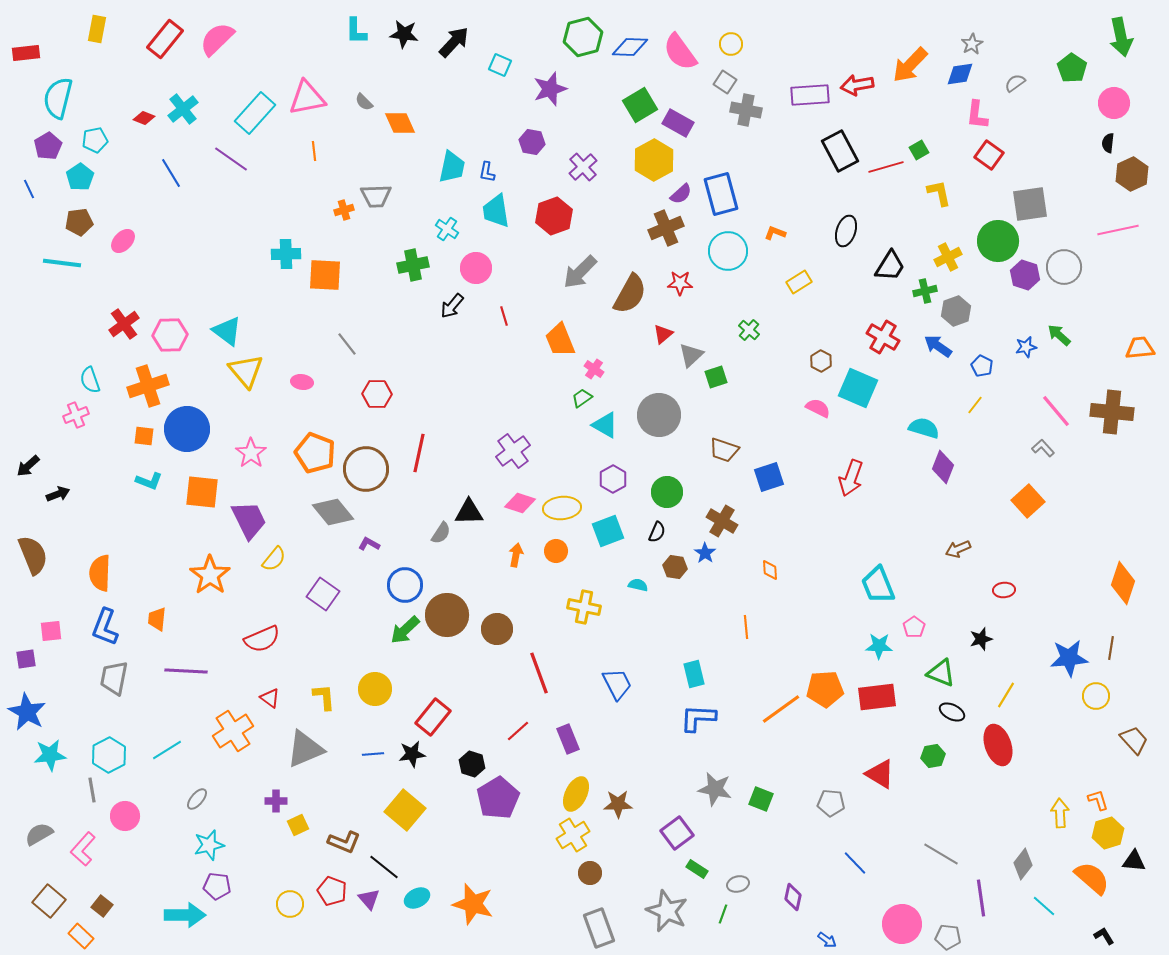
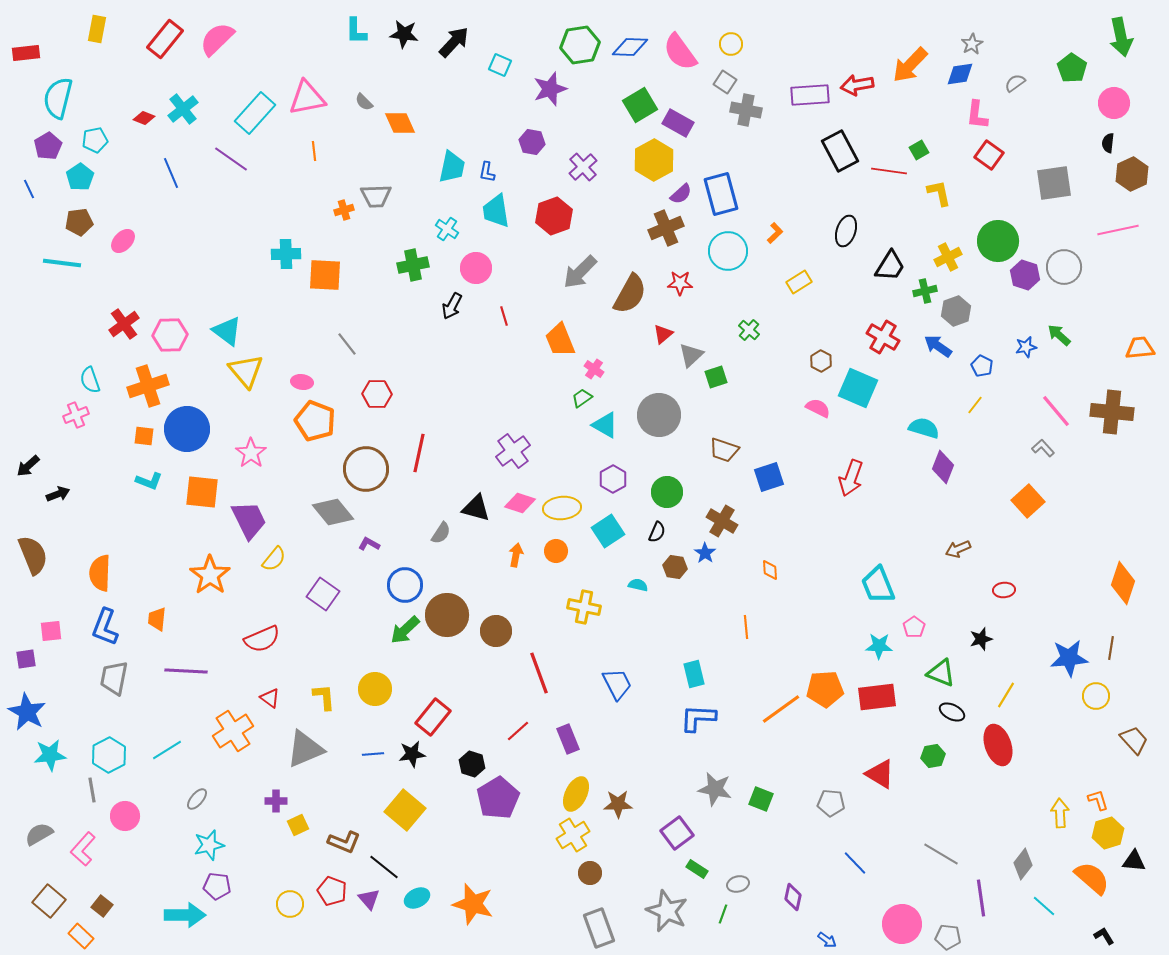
green hexagon at (583, 37): moved 3 px left, 8 px down; rotated 6 degrees clockwise
red line at (886, 167): moved 3 px right, 4 px down; rotated 24 degrees clockwise
blue line at (171, 173): rotated 8 degrees clockwise
gray square at (1030, 204): moved 24 px right, 21 px up
orange L-shape at (775, 233): rotated 115 degrees clockwise
black arrow at (452, 306): rotated 12 degrees counterclockwise
orange pentagon at (315, 453): moved 32 px up
black triangle at (469, 512): moved 7 px right, 4 px up; rotated 16 degrees clockwise
cyan square at (608, 531): rotated 12 degrees counterclockwise
brown circle at (497, 629): moved 1 px left, 2 px down
